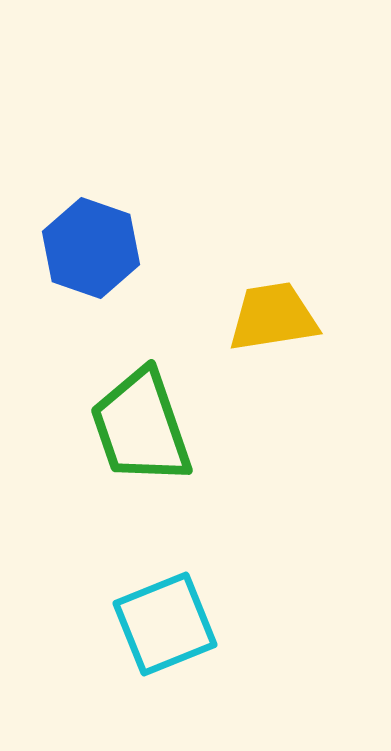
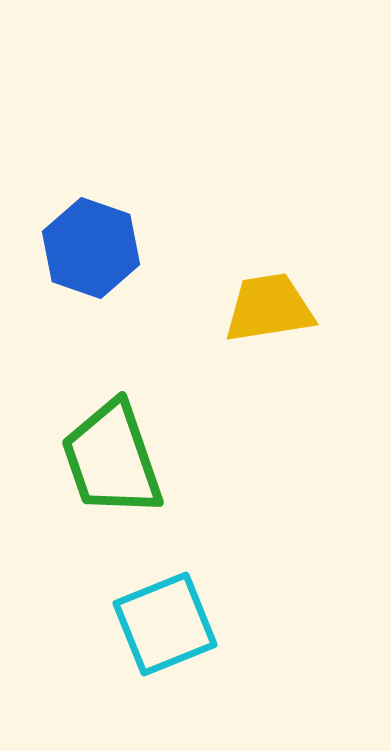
yellow trapezoid: moved 4 px left, 9 px up
green trapezoid: moved 29 px left, 32 px down
